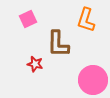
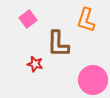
pink square: rotated 12 degrees counterclockwise
